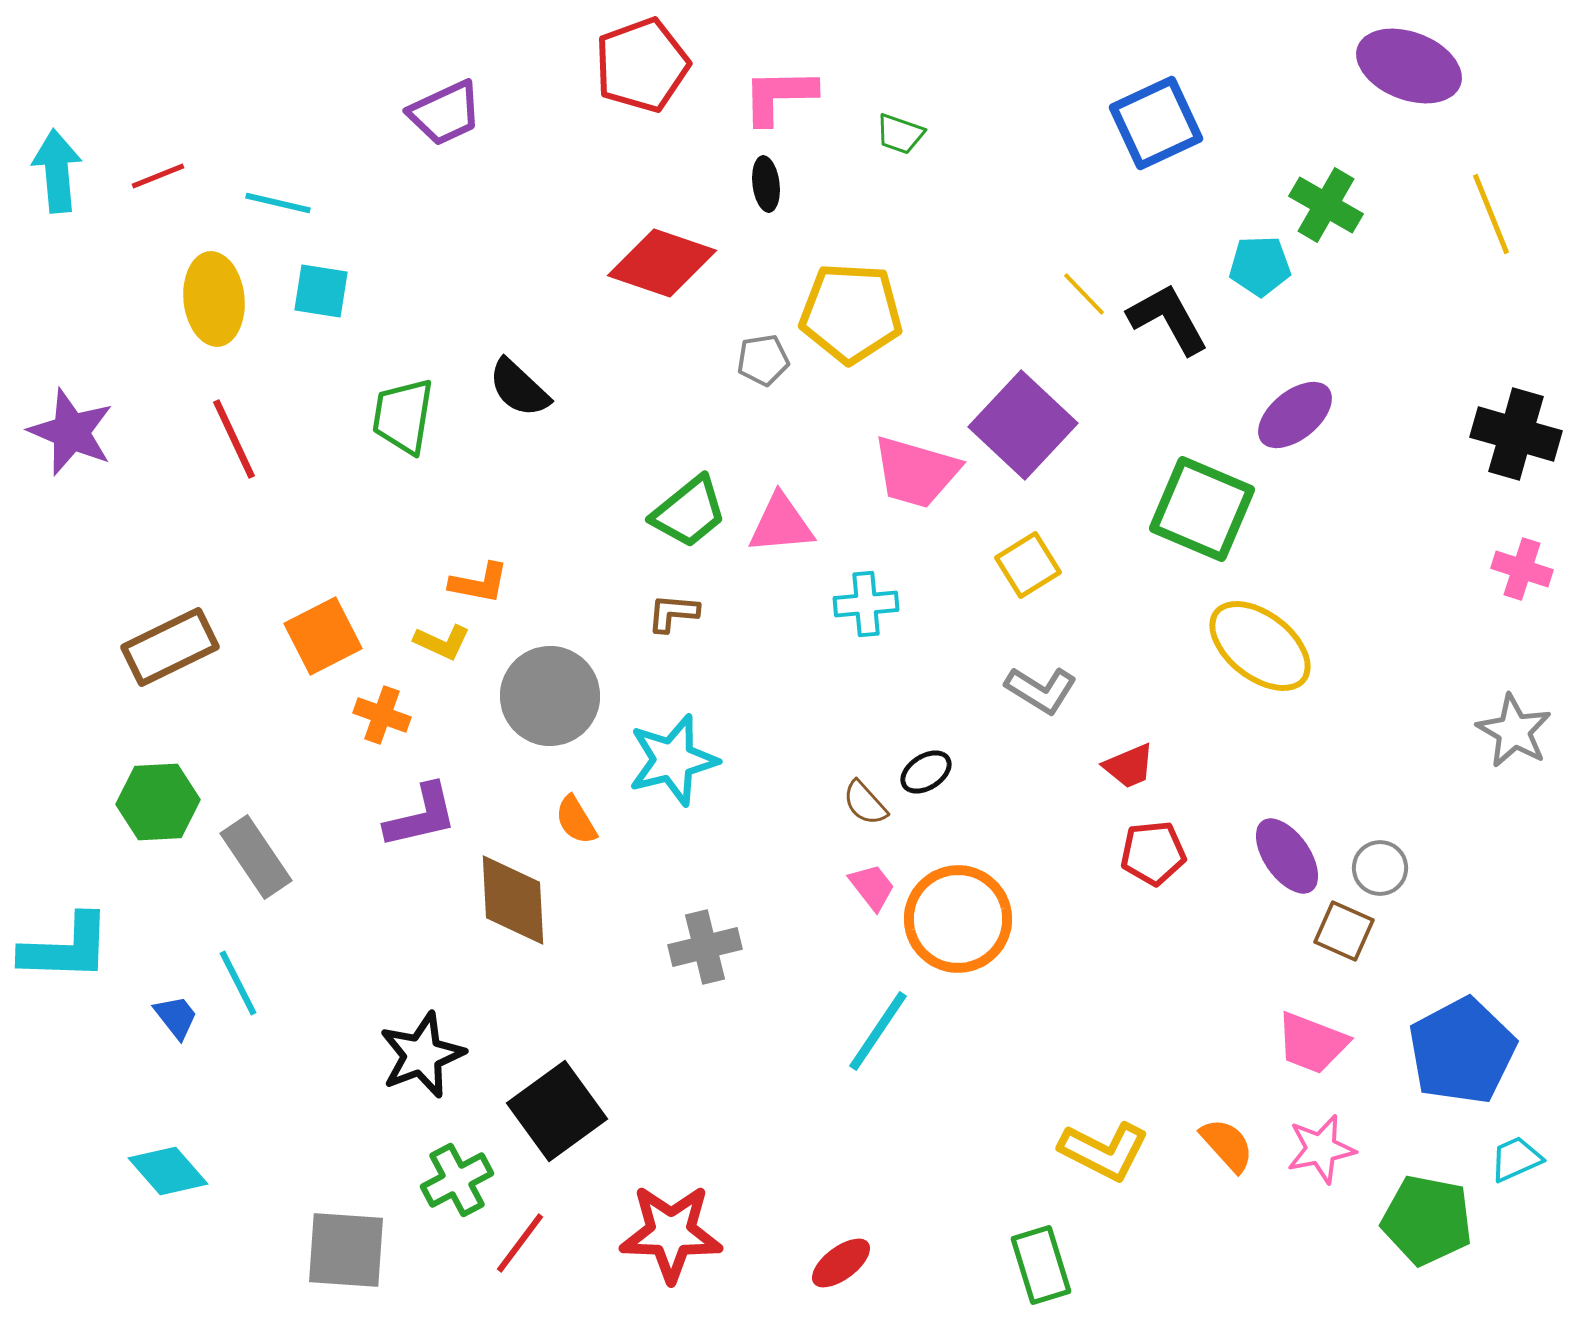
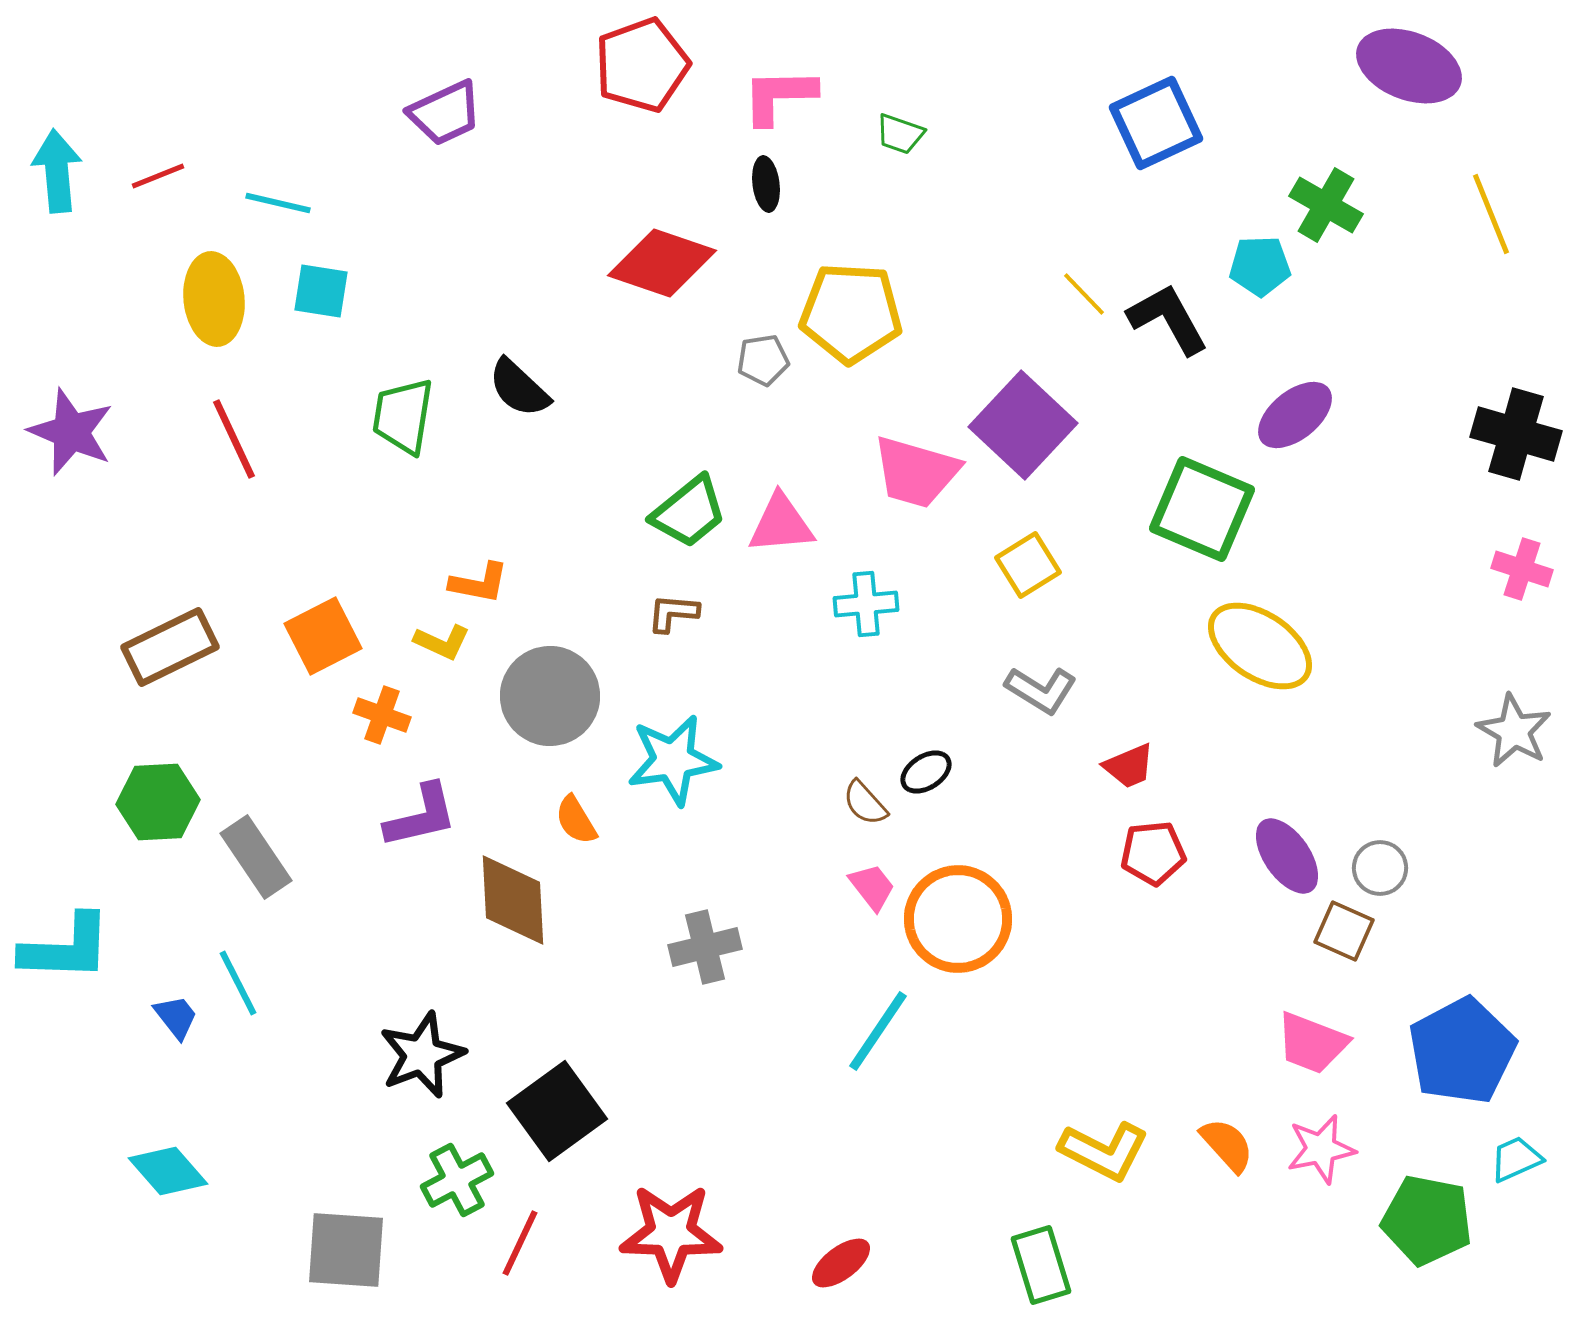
yellow ellipse at (1260, 646): rotated 4 degrees counterclockwise
cyan star at (673, 760): rotated 6 degrees clockwise
red line at (520, 1243): rotated 12 degrees counterclockwise
